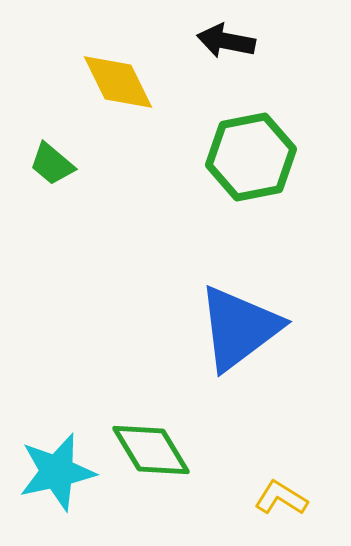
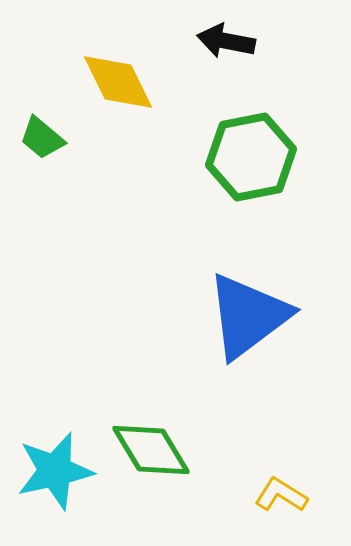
green trapezoid: moved 10 px left, 26 px up
blue triangle: moved 9 px right, 12 px up
cyan star: moved 2 px left, 1 px up
yellow L-shape: moved 3 px up
